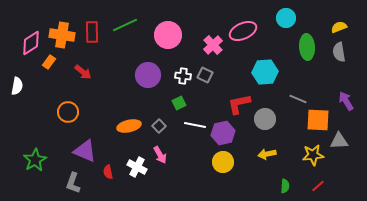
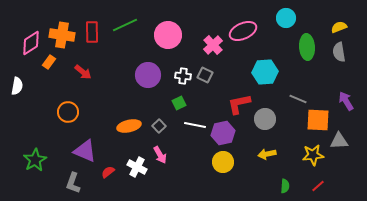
red semicircle at (108, 172): rotated 64 degrees clockwise
